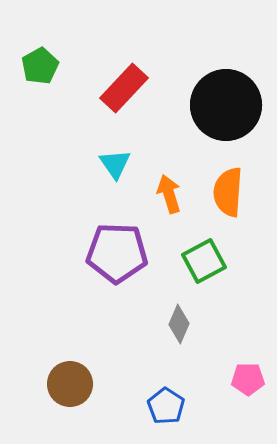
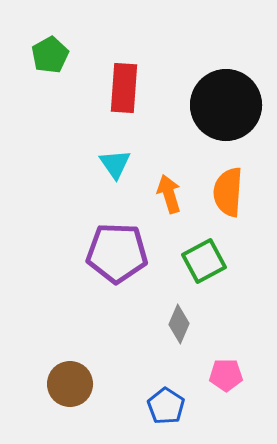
green pentagon: moved 10 px right, 11 px up
red rectangle: rotated 39 degrees counterclockwise
pink pentagon: moved 22 px left, 4 px up
